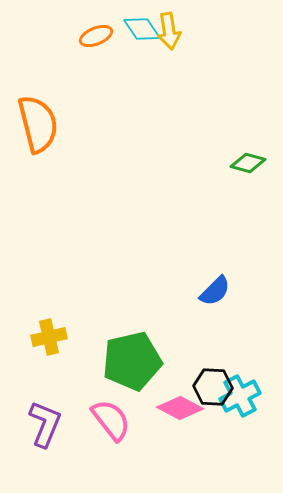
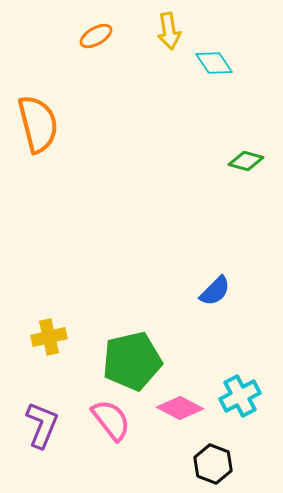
cyan diamond: moved 72 px right, 34 px down
orange ellipse: rotated 8 degrees counterclockwise
green diamond: moved 2 px left, 2 px up
black hexagon: moved 77 px down; rotated 18 degrees clockwise
purple L-shape: moved 3 px left, 1 px down
